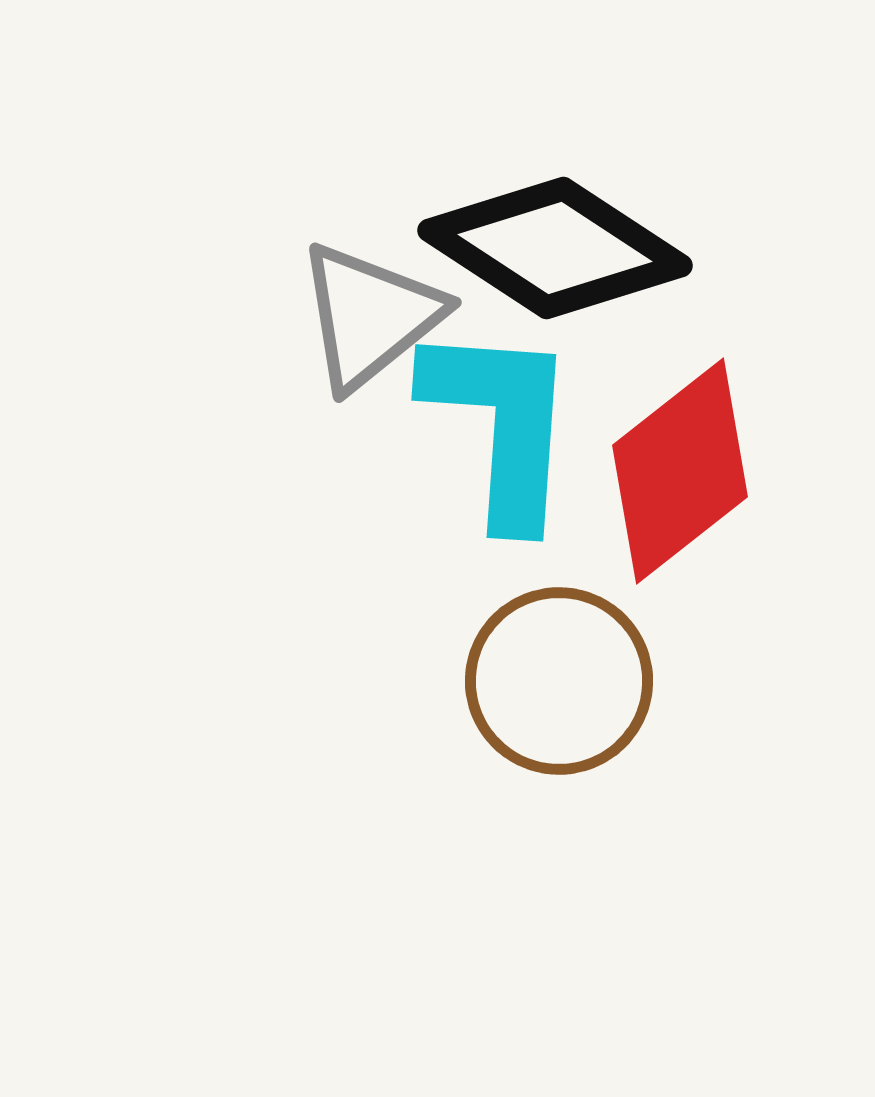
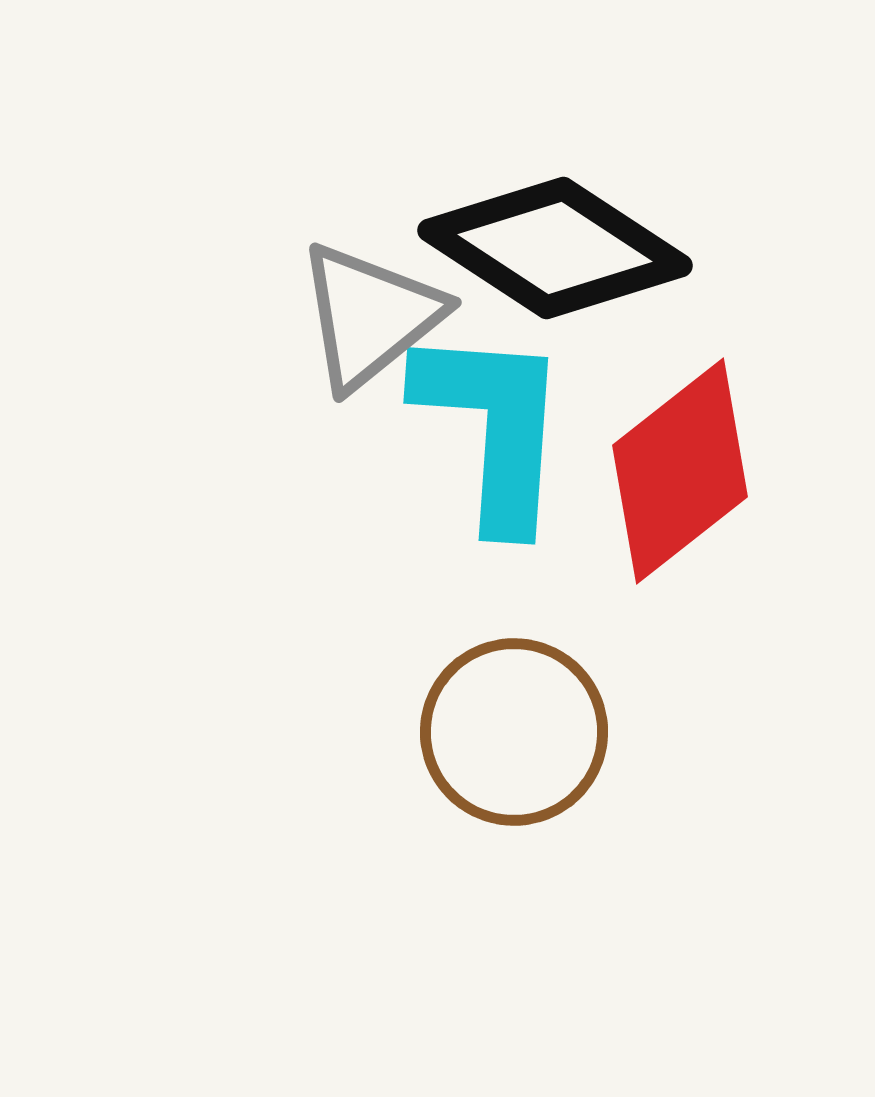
cyan L-shape: moved 8 px left, 3 px down
brown circle: moved 45 px left, 51 px down
